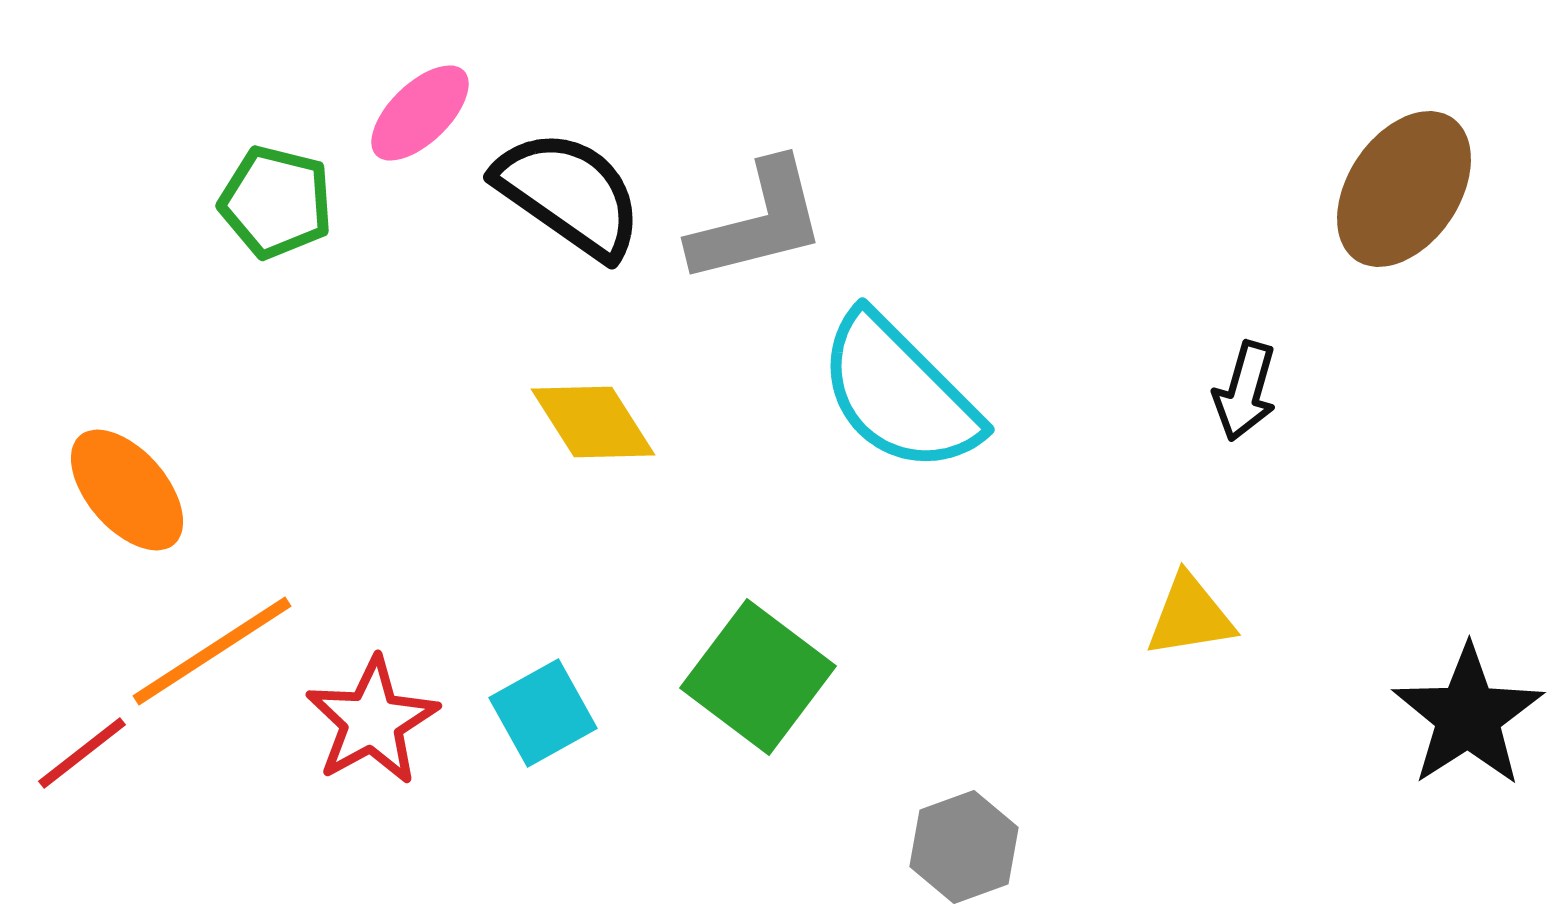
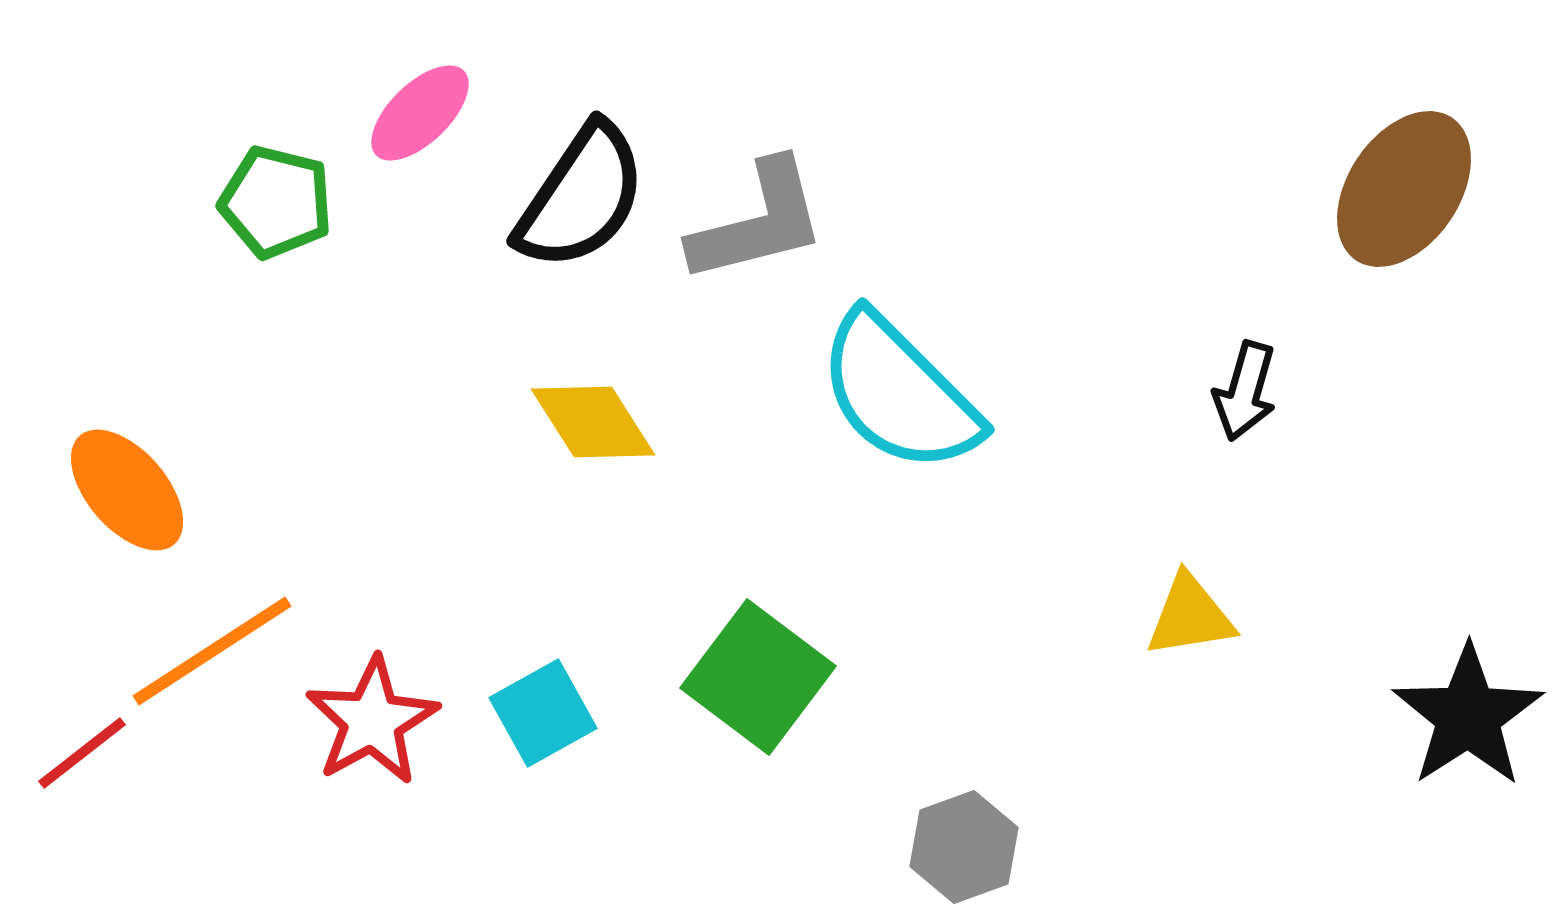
black semicircle: moved 12 px right, 3 px down; rotated 89 degrees clockwise
